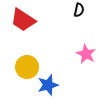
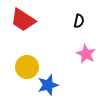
black semicircle: moved 11 px down
